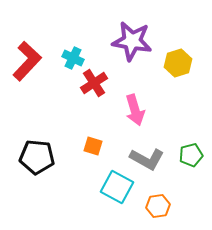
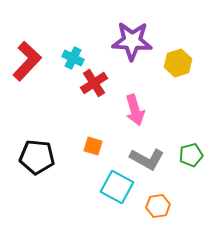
purple star: rotated 6 degrees counterclockwise
